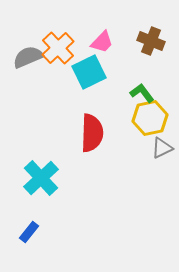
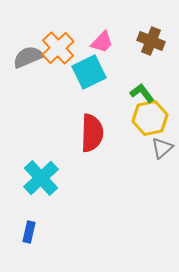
gray triangle: rotated 15 degrees counterclockwise
blue rectangle: rotated 25 degrees counterclockwise
